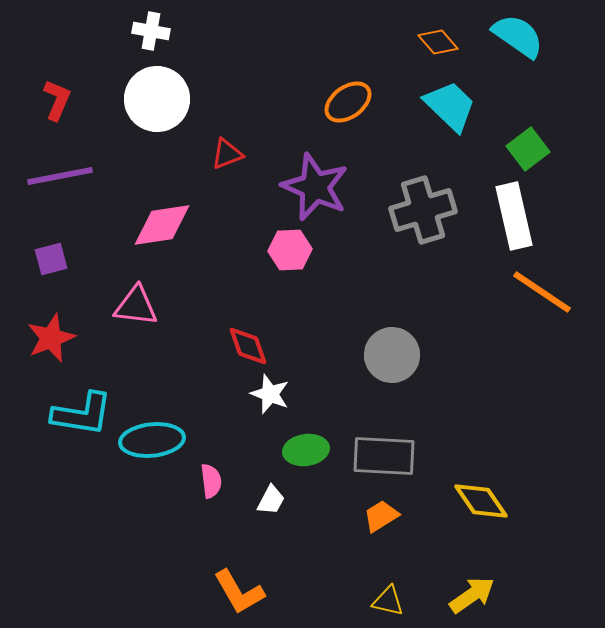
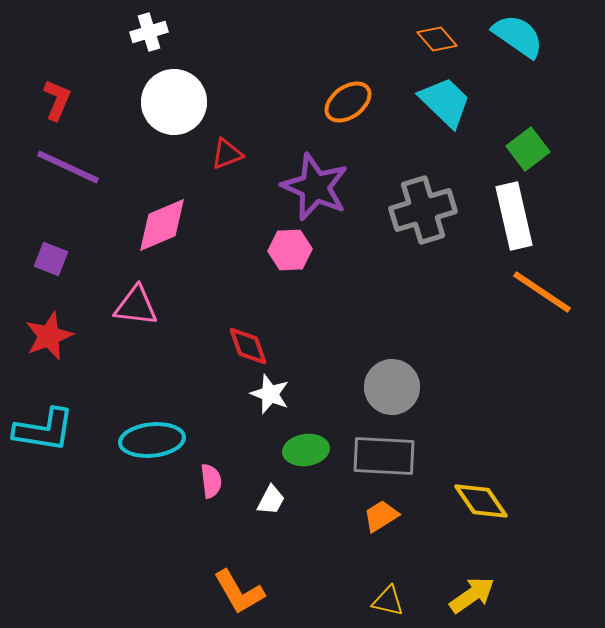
white cross: moved 2 px left, 1 px down; rotated 27 degrees counterclockwise
orange diamond: moved 1 px left, 3 px up
white circle: moved 17 px right, 3 px down
cyan trapezoid: moved 5 px left, 4 px up
purple line: moved 8 px right, 9 px up; rotated 36 degrees clockwise
pink diamond: rotated 14 degrees counterclockwise
purple square: rotated 36 degrees clockwise
red star: moved 2 px left, 2 px up
gray circle: moved 32 px down
cyan L-shape: moved 38 px left, 16 px down
